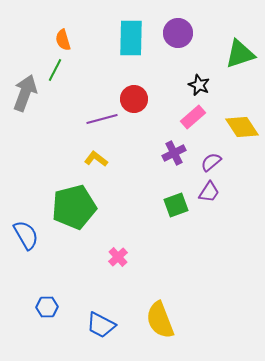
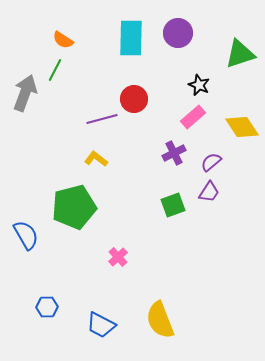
orange semicircle: rotated 40 degrees counterclockwise
green square: moved 3 px left
